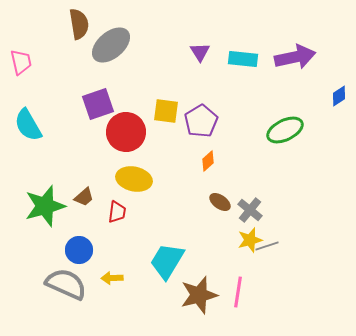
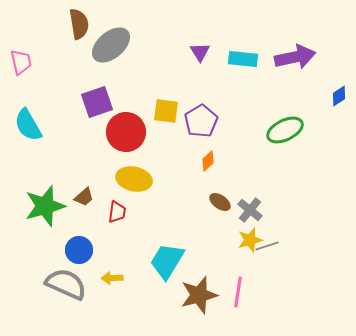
purple square: moved 1 px left, 2 px up
